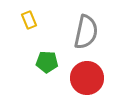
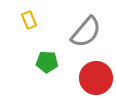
gray semicircle: rotated 28 degrees clockwise
red circle: moved 9 px right
